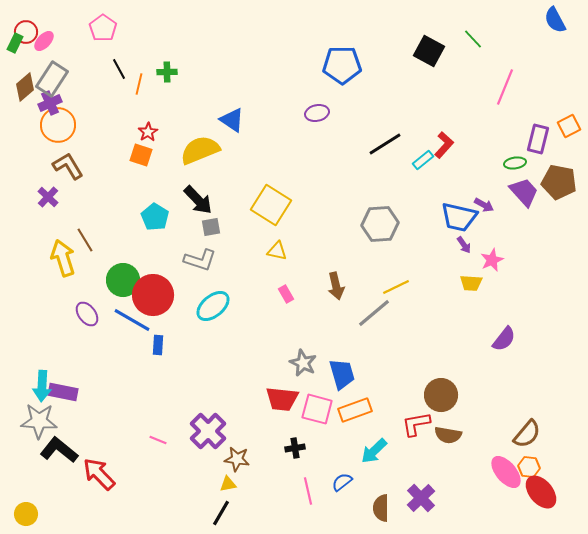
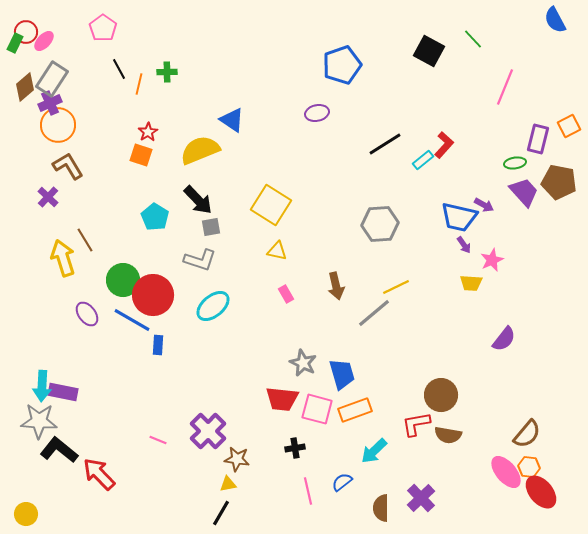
blue pentagon at (342, 65): rotated 18 degrees counterclockwise
